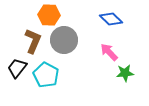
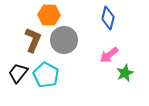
blue diamond: moved 3 px left, 1 px up; rotated 60 degrees clockwise
brown L-shape: moved 1 px up
pink arrow: moved 3 px down; rotated 84 degrees counterclockwise
black trapezoid: moved 1 px right, 5 px down
green star: rotated 18 degrees counterclockwise
